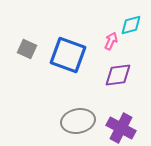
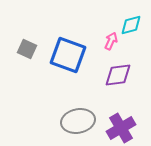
purple cross: rotated 32 degrees clockwise
